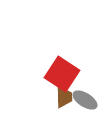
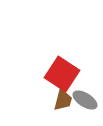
brown trapezoid: moved 1 px left, 3 px down; rotated 15 degrees clockwise
